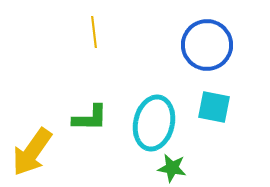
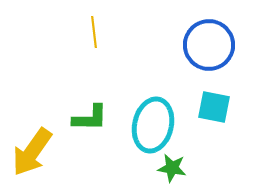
blue circle: moved 2 px right
cyan ellipse: moved 1 px left, 2 px down
